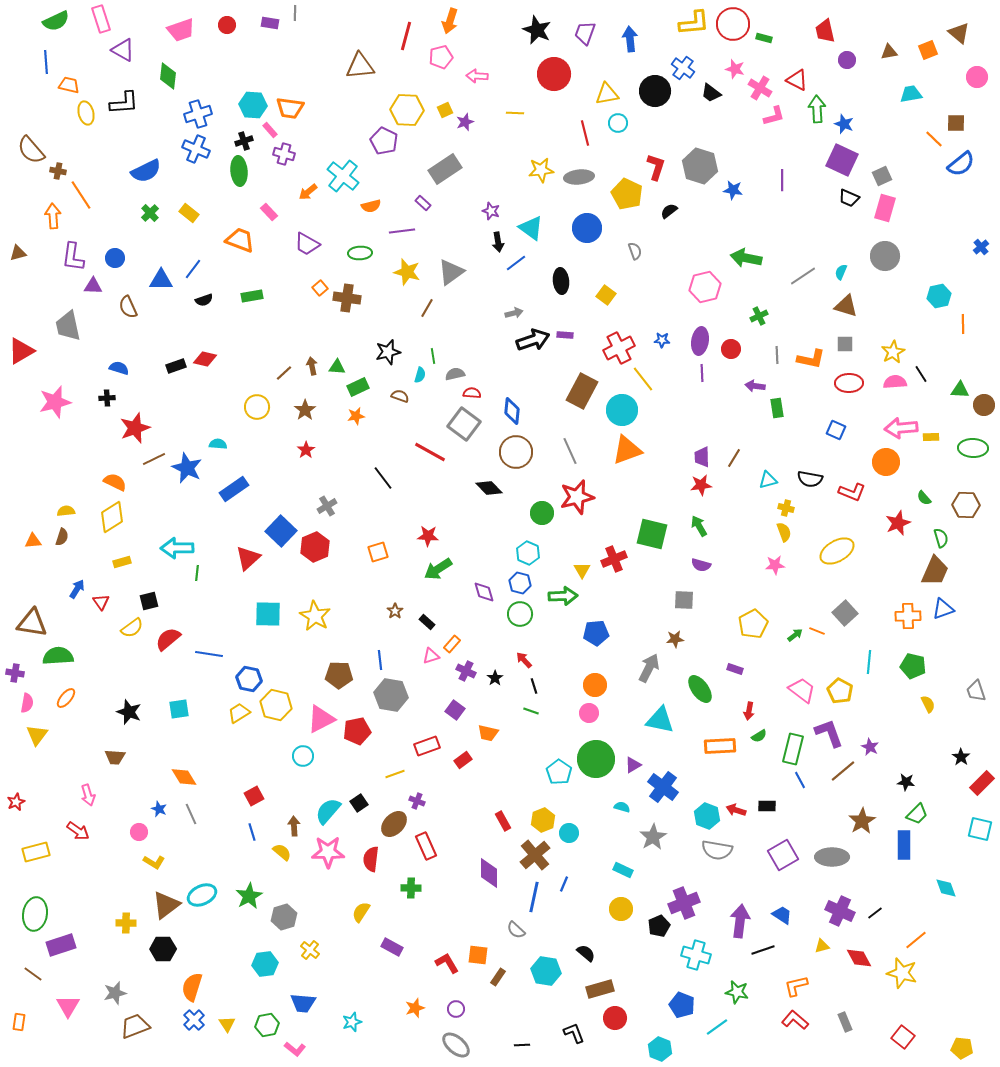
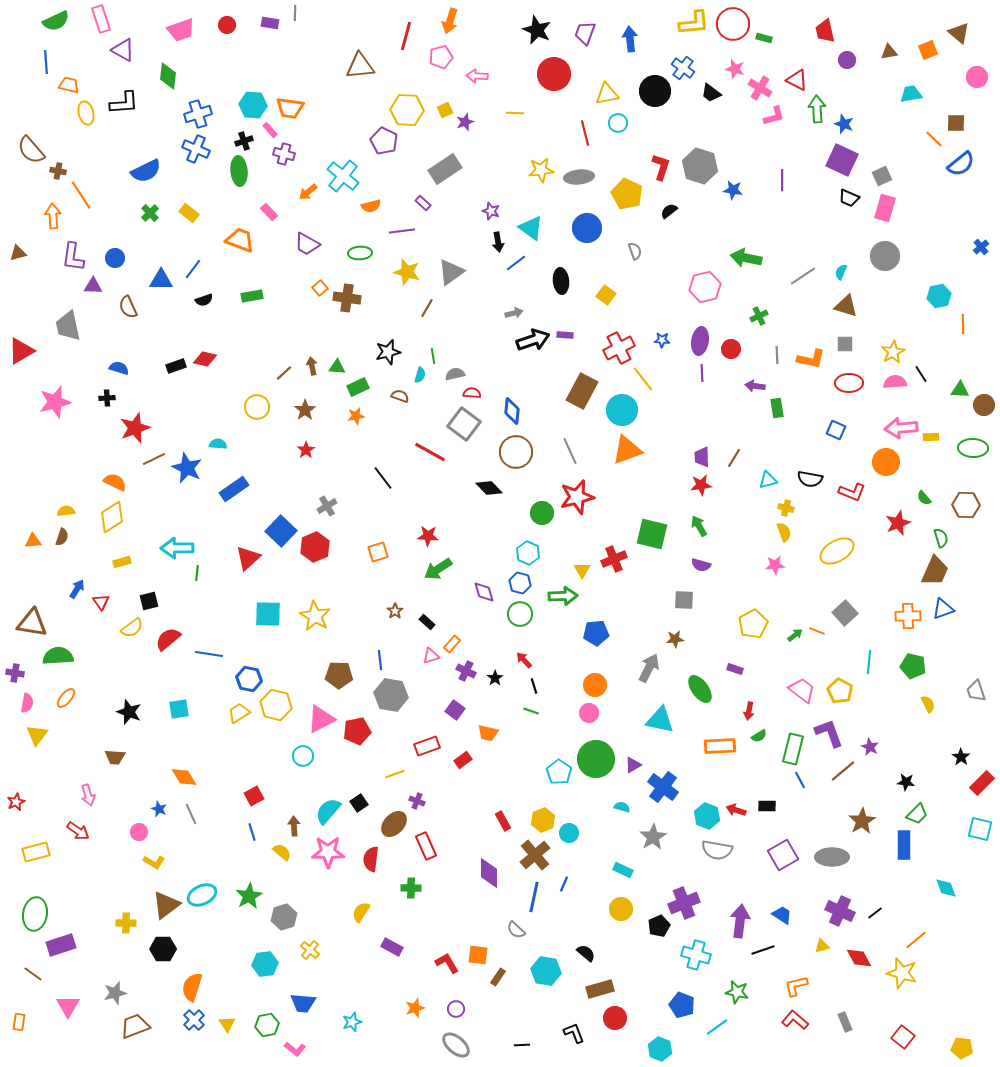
red L-shape at (656, 167): moved 5 px right
